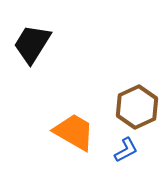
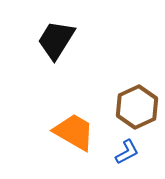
black trapezoid: moved 24 px right, 4 px up
blue L-shape: moved 1 px right, 2 px down
